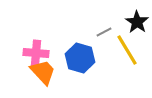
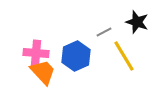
black star: rotated 15 degrees counterclockwise
yellow line: moved 3 px left, 6 px down
blue hexagon: moved 4 px left, 2 px up; rotated 20 degrees clockwise
